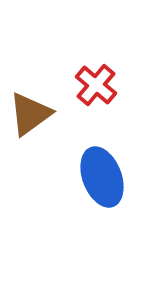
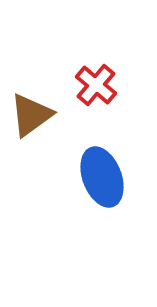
brown triangle: moved 1 px right, 1 px down
